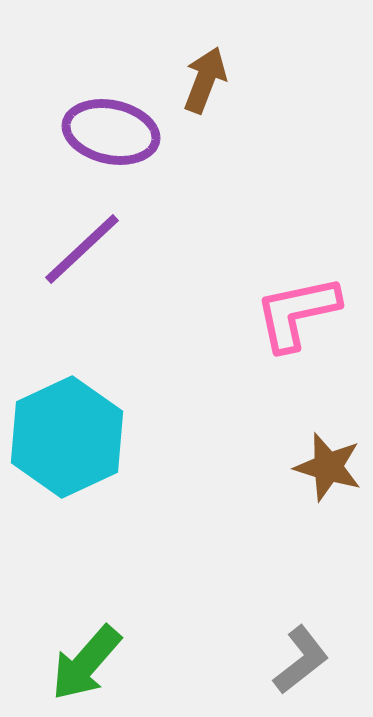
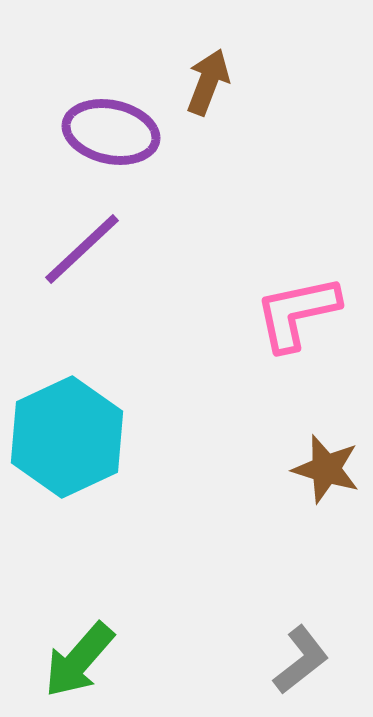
brown arrow: moved 3 px right, 2 px down
brown star: moved 2 px left, 2 px down
green arrow: moved 7 px left, 3 px up
